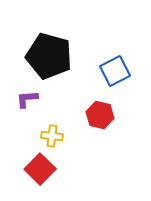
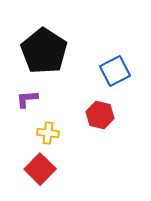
black pentagon: moved 5 px left, 5 px up; rotated 18 degrees clockwise
yellow cross: moved 4 px left, 3 px up
